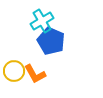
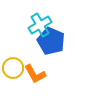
cyan cross: moved 2 px left, 4 px down
yellow circle: moved 1 px left, 3 px up
